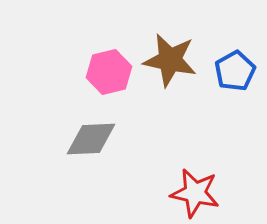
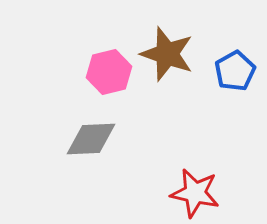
brown star: moved 3 px left, 6 px up; rotated 8 degrees clockwise
